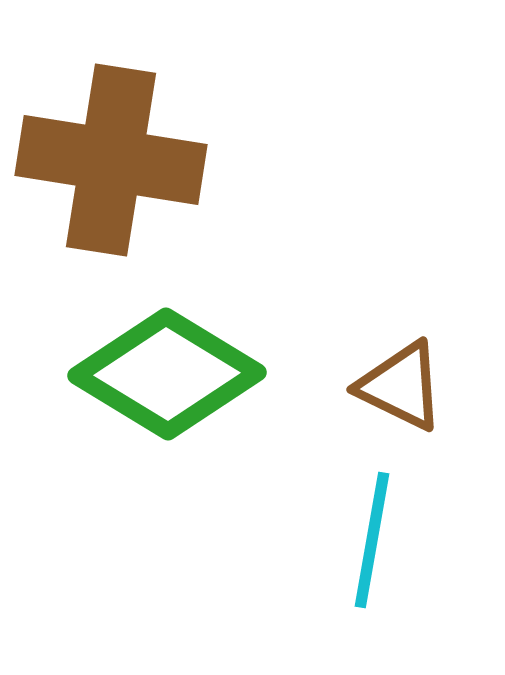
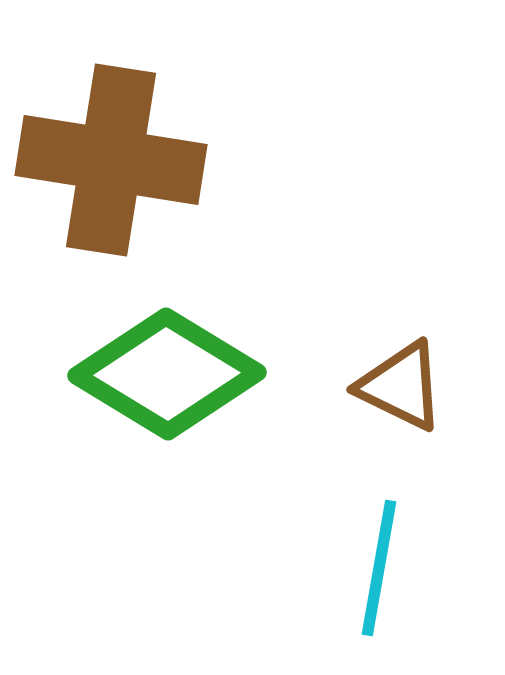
cyan line: moved 7 px right, 28 px down
